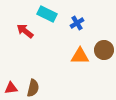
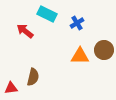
brown semicircle: moved 11 px up
